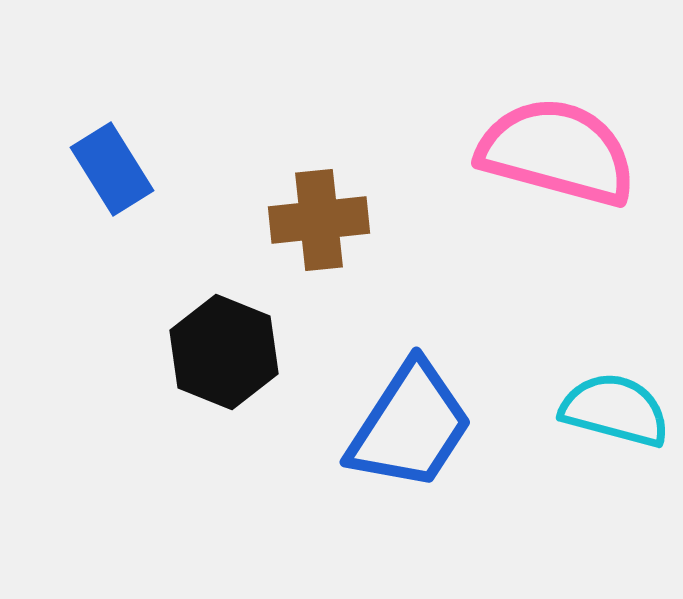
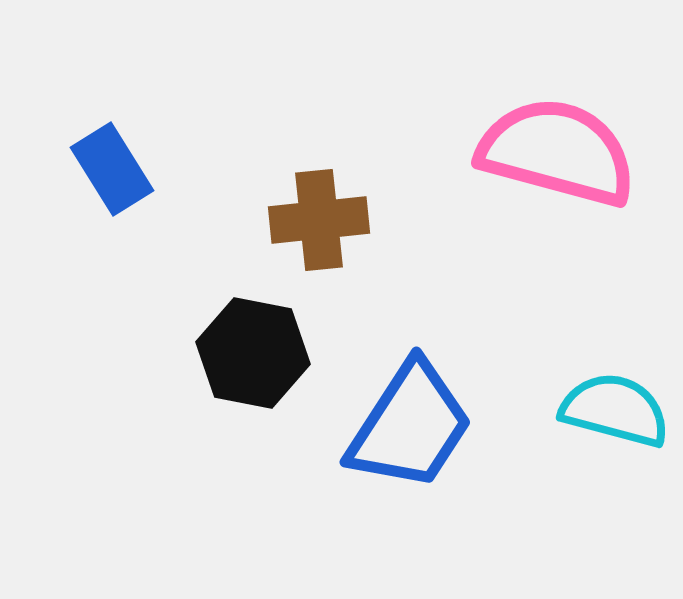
black hexagon: moved 29 px right, 1 px down; rotated 11 degrees counterclockwise
